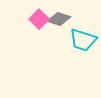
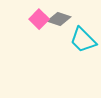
cyan trapezoid: rotated 28 degrees clockwise
